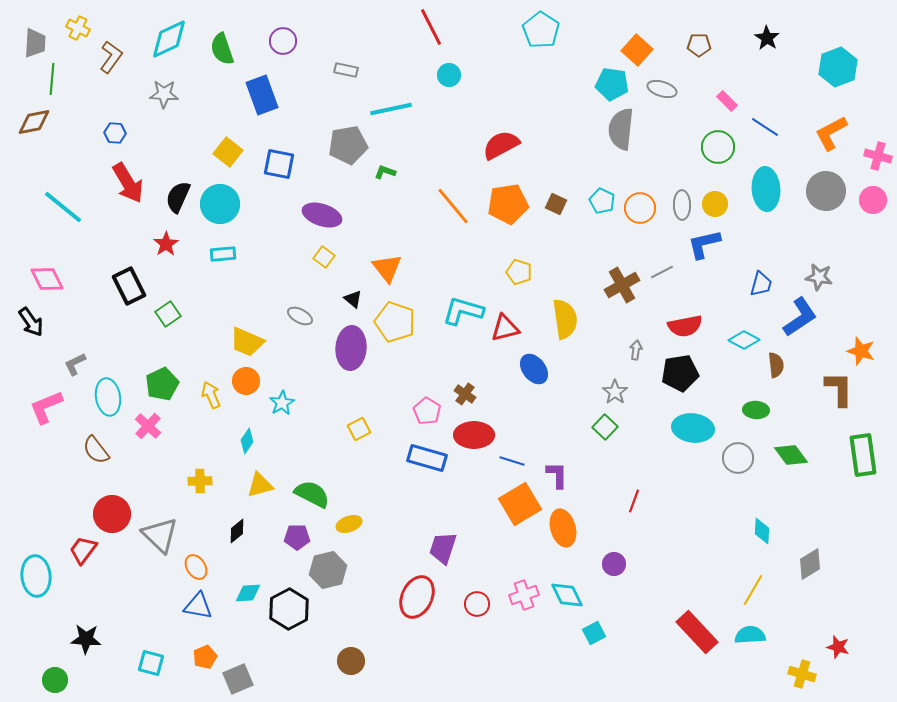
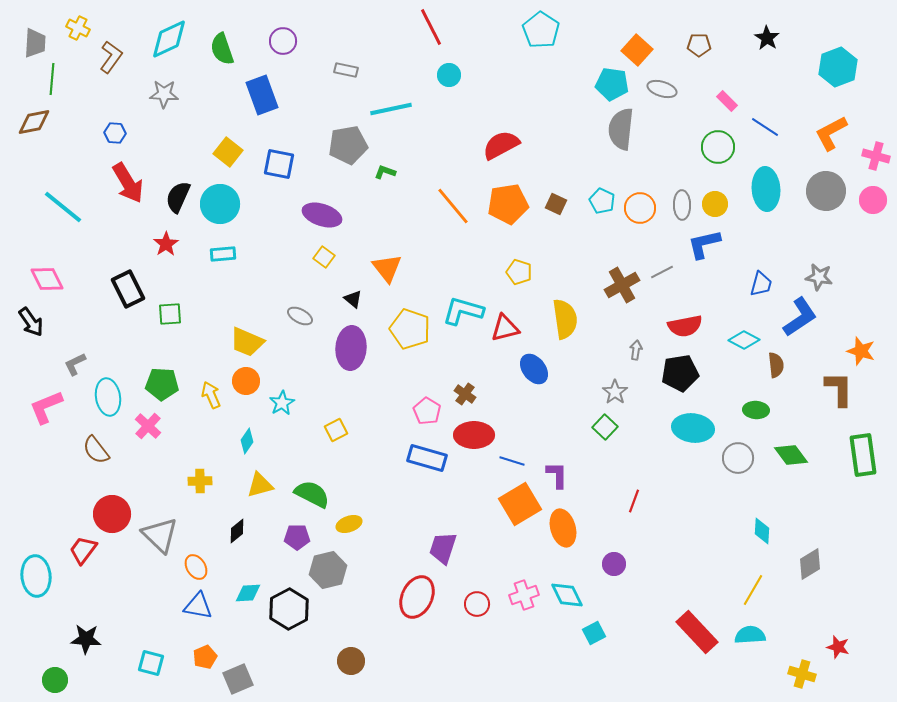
pink cross at (878, 156): moved 2 px left
black rectangle at (129, 286): moved 1 px left, 3 px down
green square at (168, 314): moved 2 px right; rotated 30 degrees clockwise
yellow pentagon at (395, 322): moved 15 px right, 7 px down
green pentagon at (162, 384): rotated 28 degrees clockwise
yellow square at (359, 429): moved 23 px left, 1 px down
